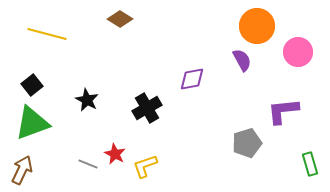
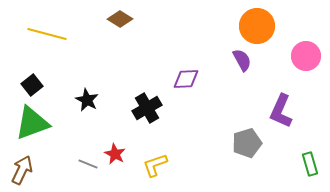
pink circle: moved 8 px right, 4 px down
purple diamond: moved 6 px left; rotated 8 degrees clockwise
purple L-shape: moved 2 px left; rotated 60 degrees counterclockwise
yellow L-shape: moved 10 px right, 1 px up
